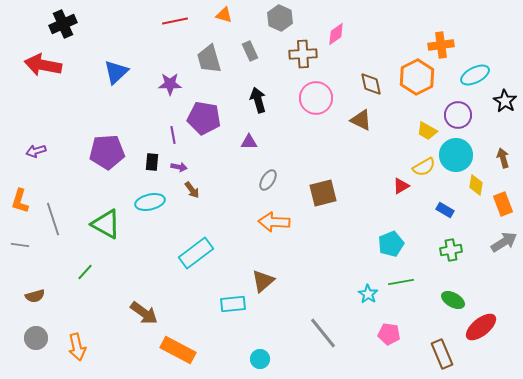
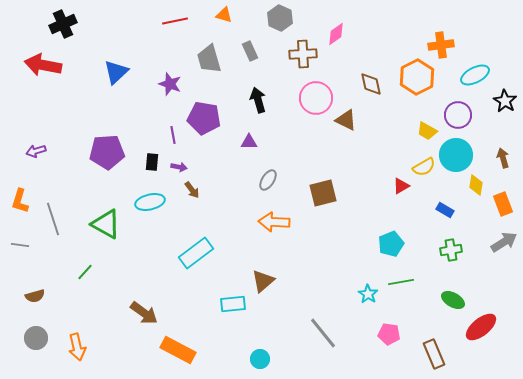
purple star at (170, 84): rotated 20 degrees clockwise
brown triangle at (361, 120): moved 15 px left
brown rectangle at (442, 354): moved 8 px left
